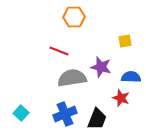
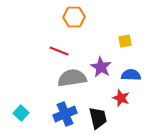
purple star: rotated 15 degrees clockwise
blue semicircle: moved 2 px up
black trapezoid: moved 1 px right, 1 px up; rotated 35 degrees counterclockwise
